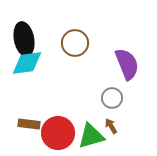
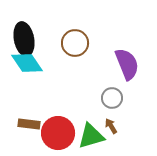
cyan diamond: rotated 64 degrees clockwise
